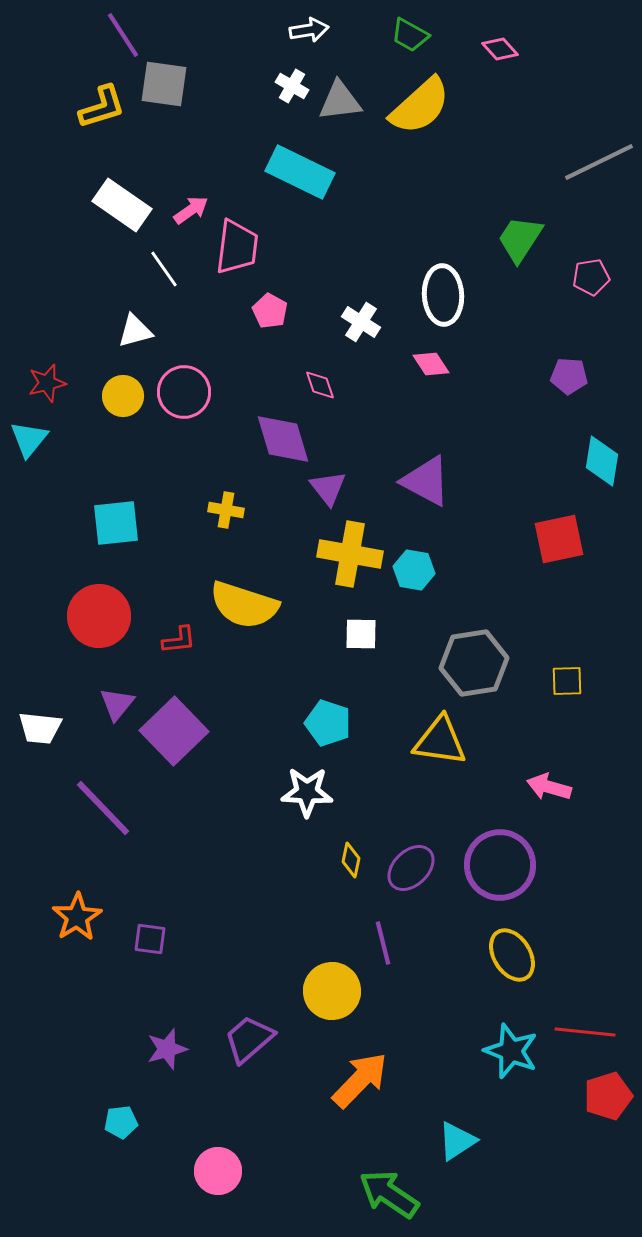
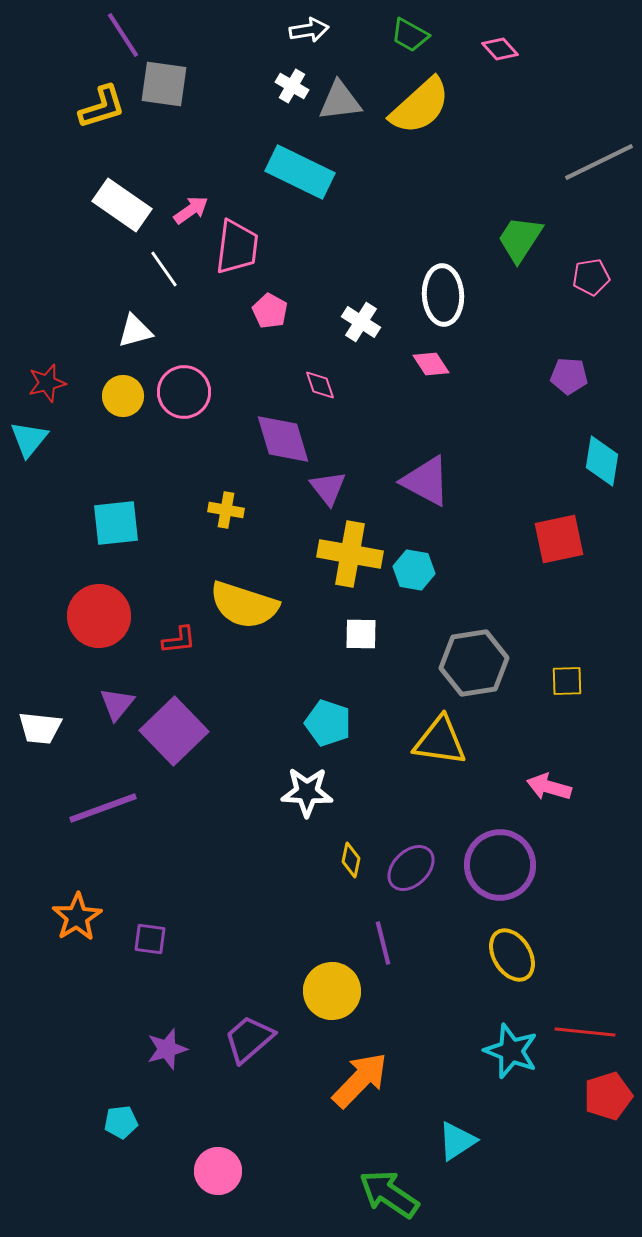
purple line at (103, 808): rotated 66 degrees counterclockwise
